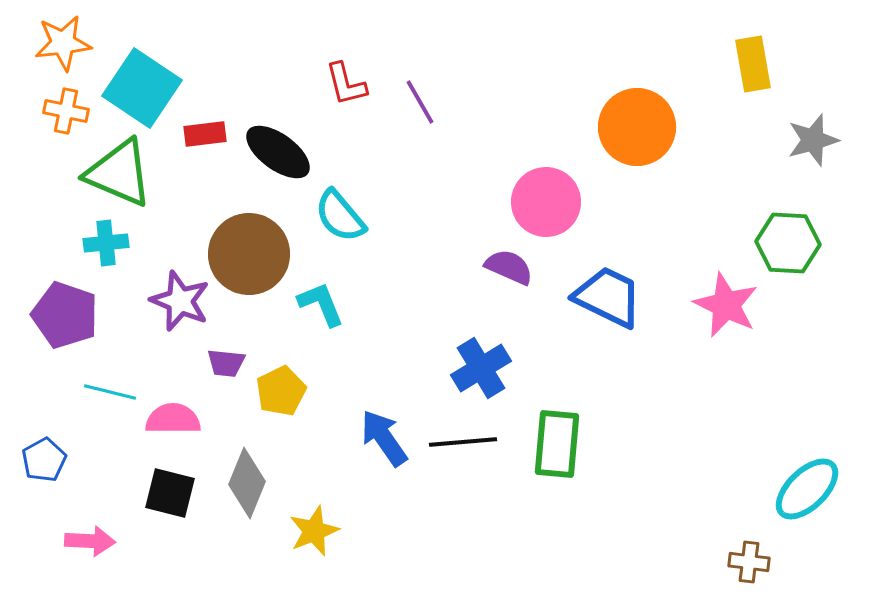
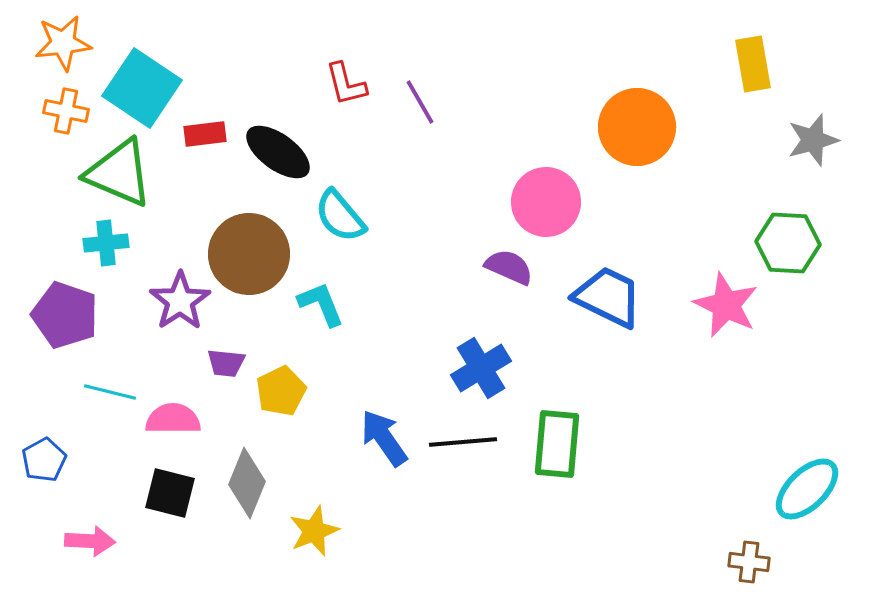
purple star: rotated 16 degrees clockwise
